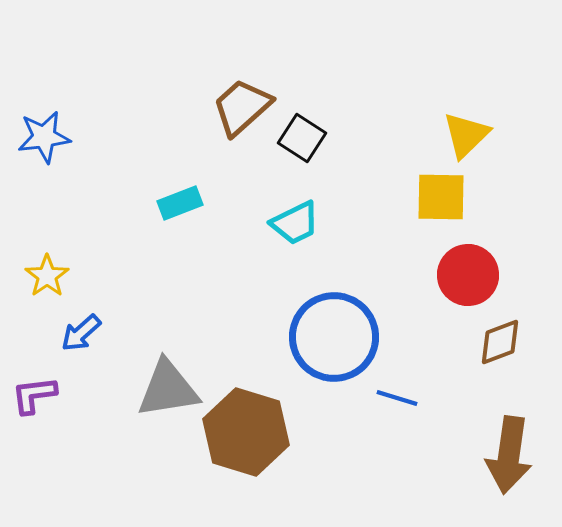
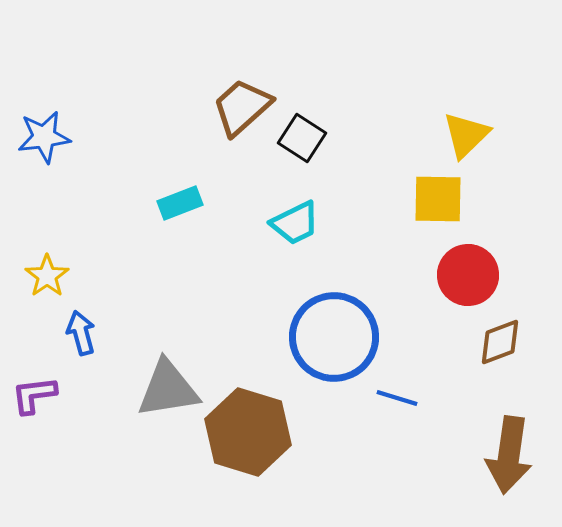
yellow square: moved 3 px left, 2 px down
blue arrow: rotated 117 degrees clockwise
brown hexagon: moved 2 px right
